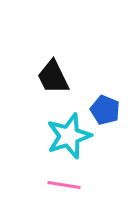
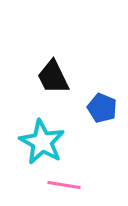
blue pentagon: moved 3 px left, 2 px up
cyan star: moved 27 px left, 6 px down; rotated 24 degrees counterclockwise
